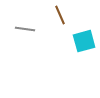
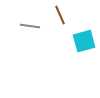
gray line: moved 5 px right, 3 px up
